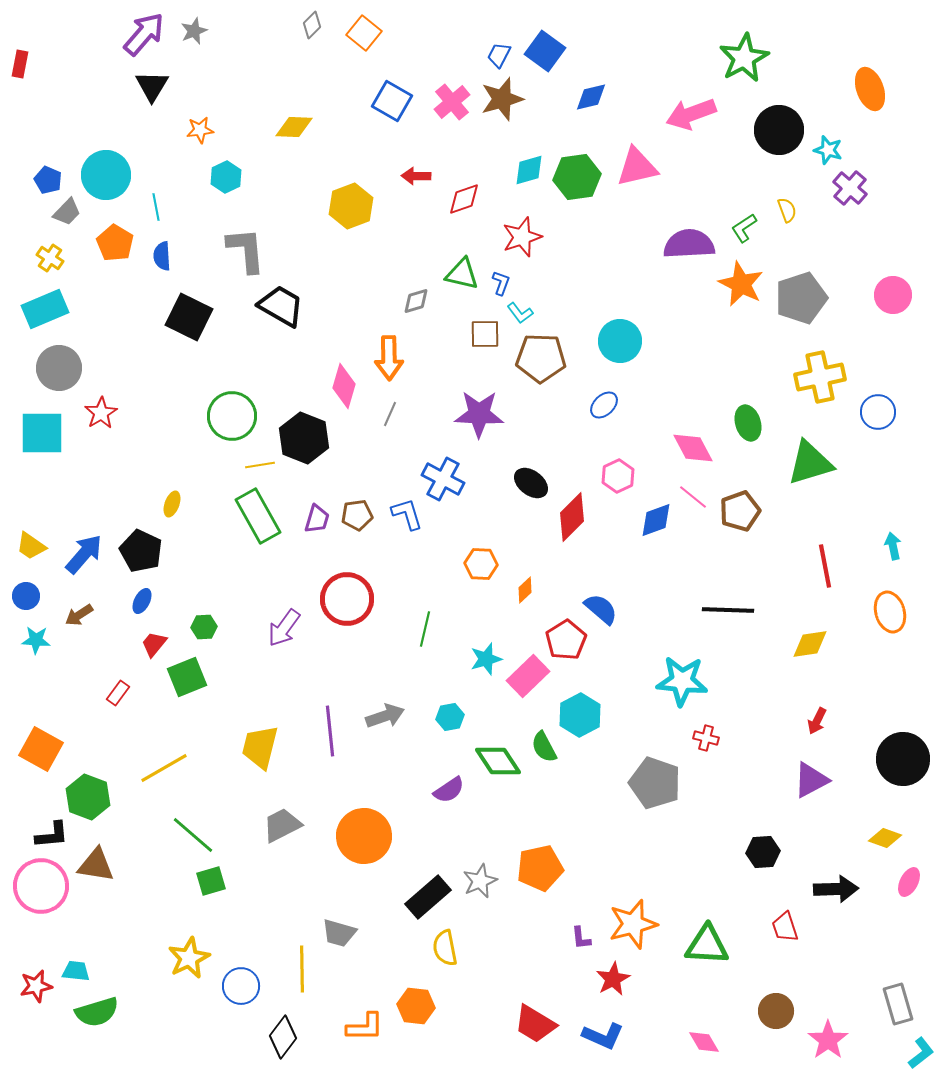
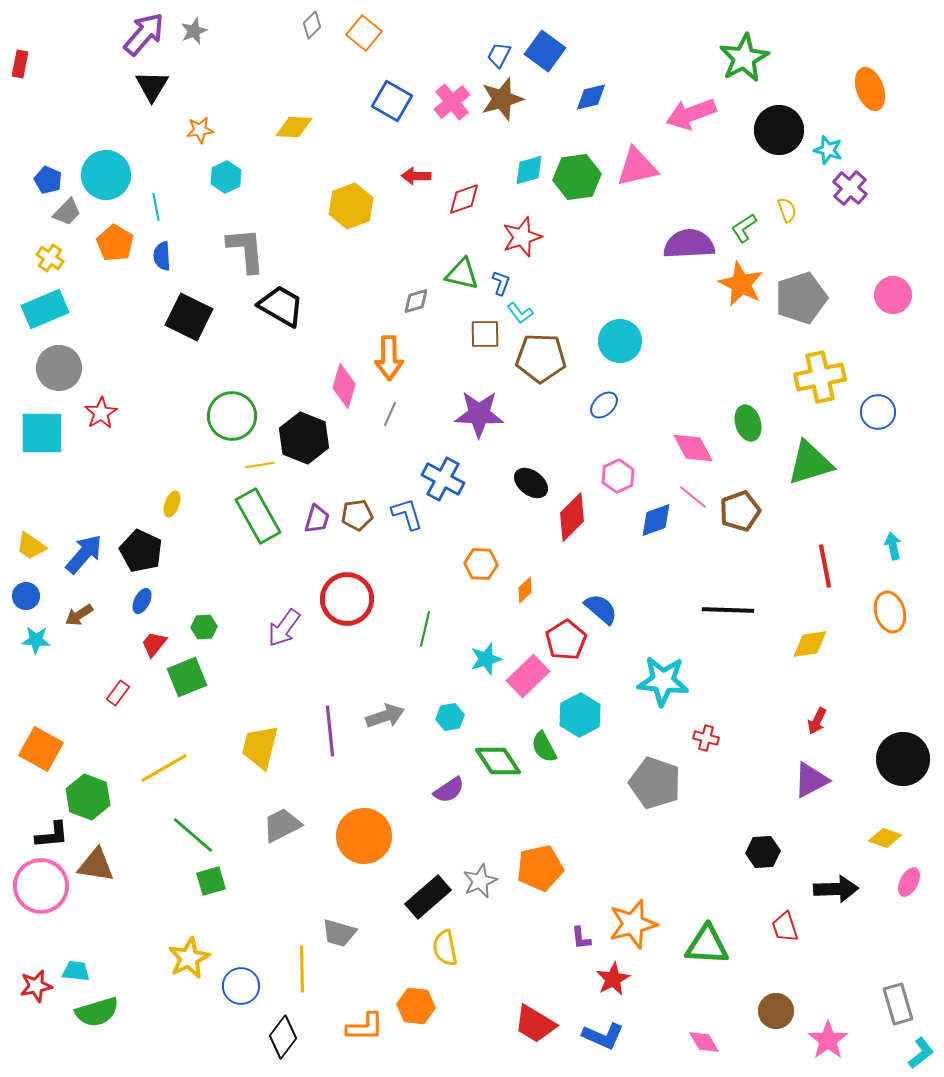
cyan star at (682, 681): moved 19 px left
